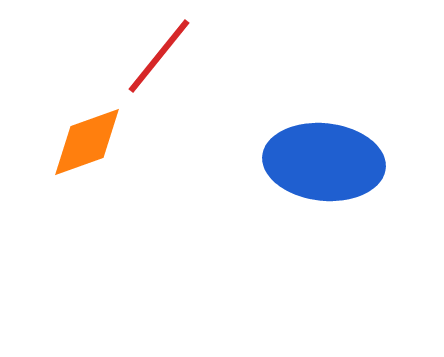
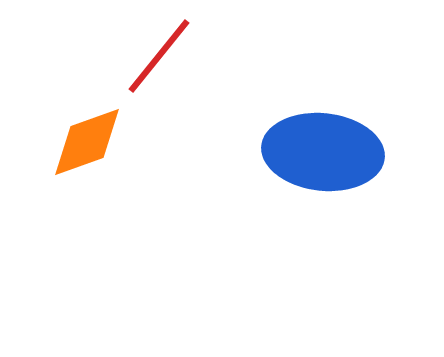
blue ellipse: moved 1 px left, 10 px up
